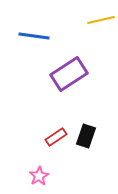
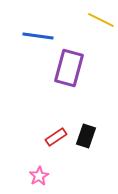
yellow line: rotated 40 degrees clockwise
blue line: moved 4 px right
purple rectangle: moved 6 px up; rotated 42 degrees counterclockwise
